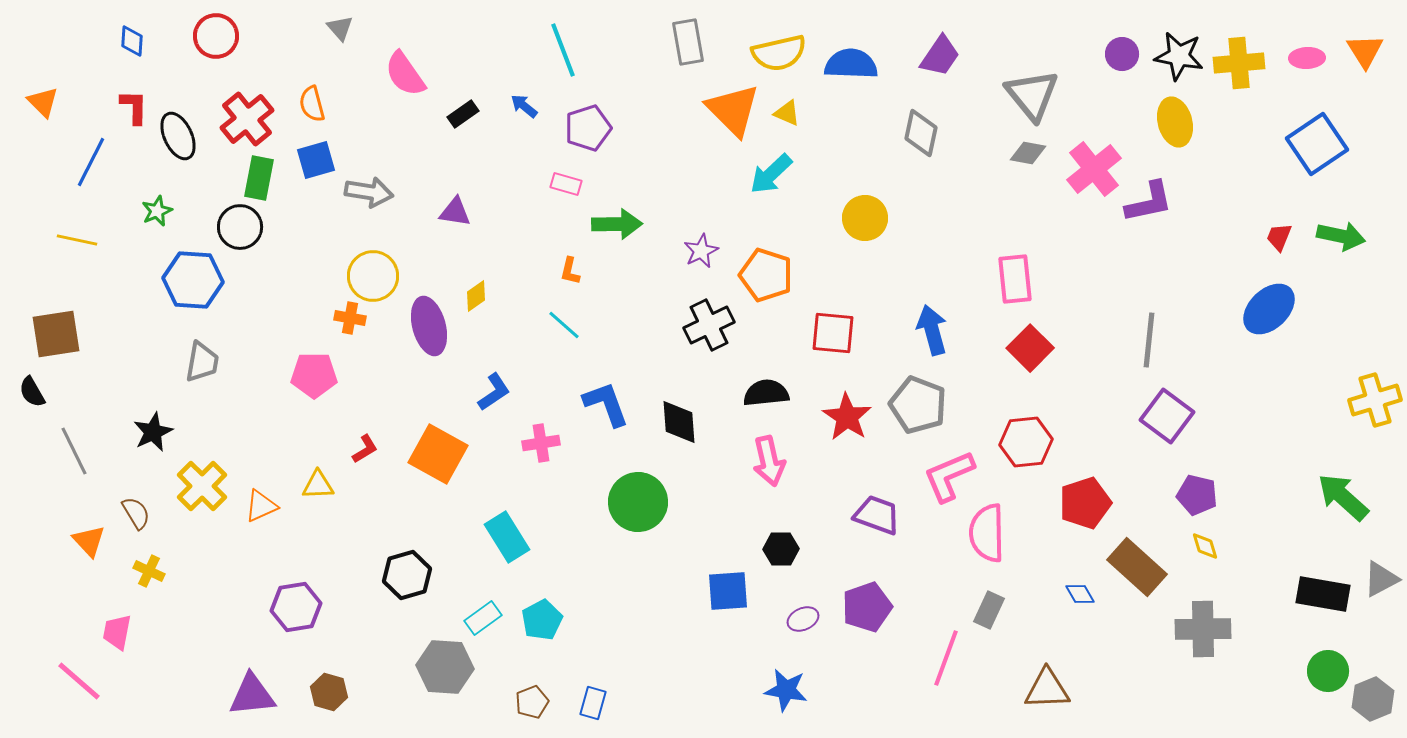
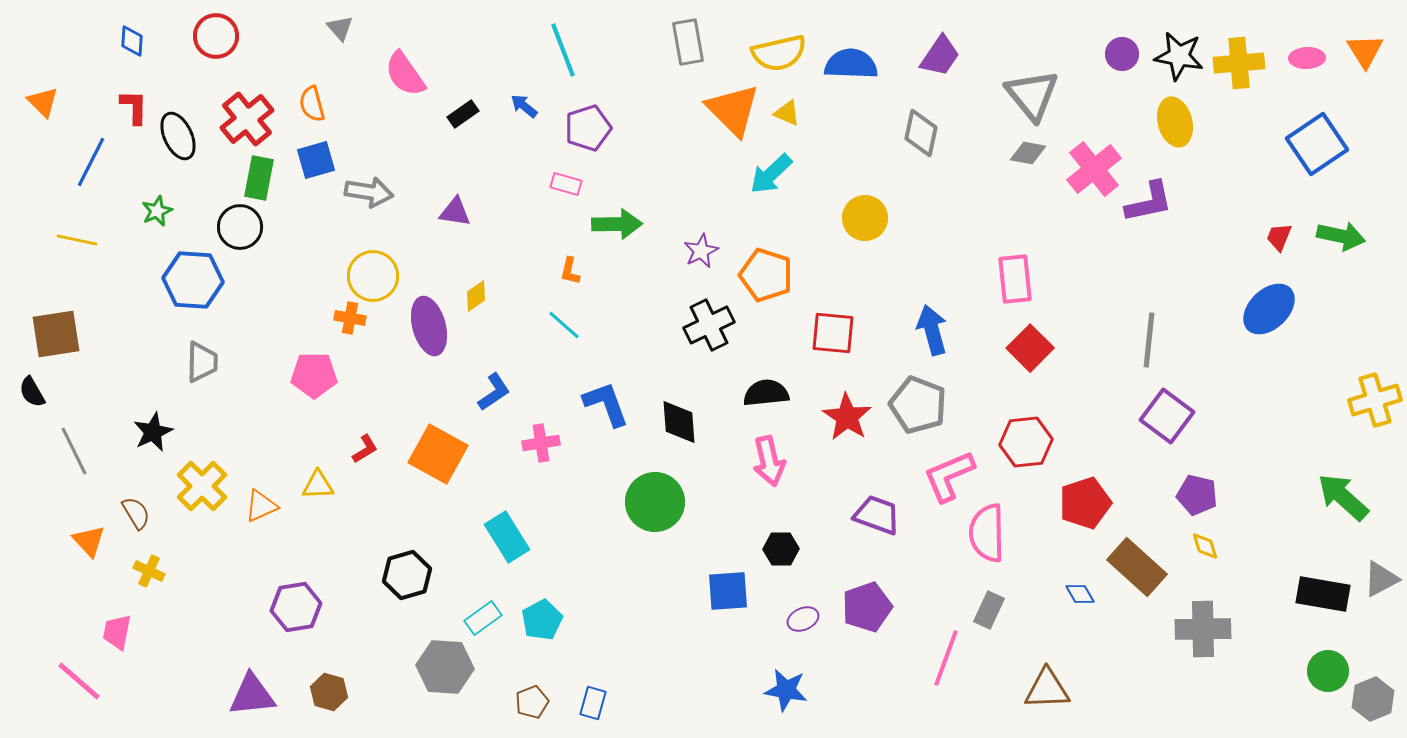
gray trapezoid at (202, 362): rotated 9 degrees counterclockwise
green circle at (638, 502): moved 17 px right
